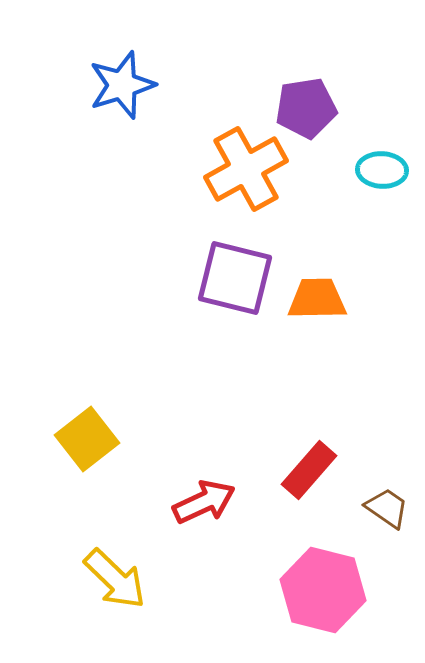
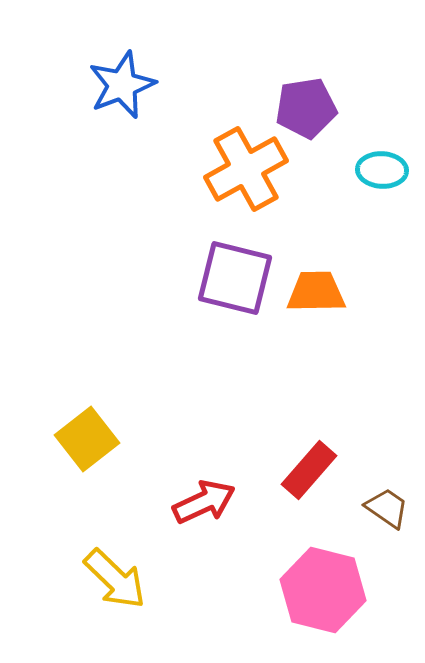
blue star: rotated 4 degrees counterclockwise
orange trapezoid: moved 1 px left, 7 px up
